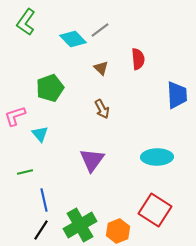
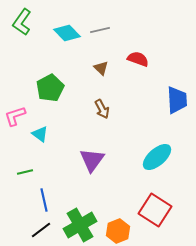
green L-shape: moved 4 px left
gray line: rotated 24 degrees clockwise
cyan diamond: moved 6 px left, 6 px up
red semicircle: rotated 65 degrees counterclockwise
green pentagon: rotated 8 degrees counterclockwise
blue trapezoid: moved 5 px down
cyan triangle: rotated 12 degrees counterclockwise
cyan ellipse: rotated 40 degrees counterclockwise
black line: rotated 20 degrees clockwise
